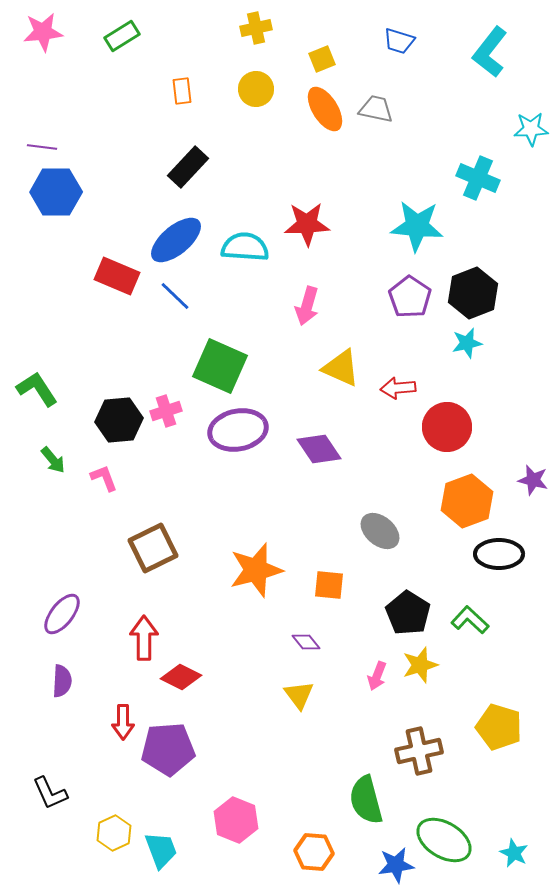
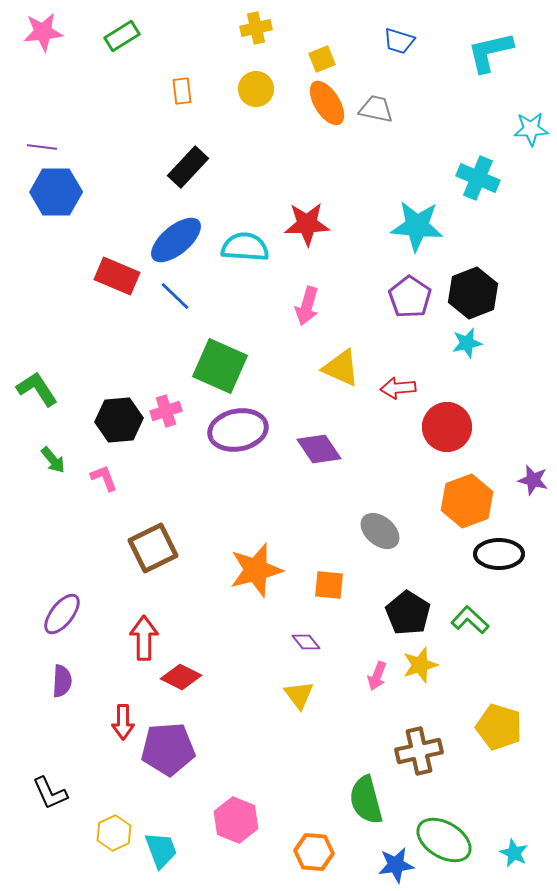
cyan L-shape at (490, 52): rotated 39 degrees clockwise
orange ellipse at (325, 109): moved 2 px right, 6 px up
